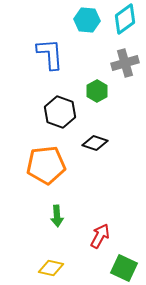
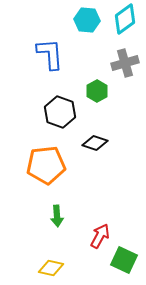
green square: moved 8 px up
